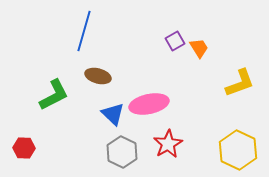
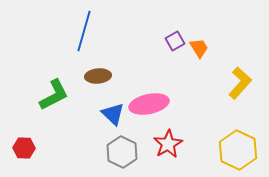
brown ellipse: rotated 20 degrees counterclockwise
yellow L-shape: rotated 28 degrees counterclockwise
